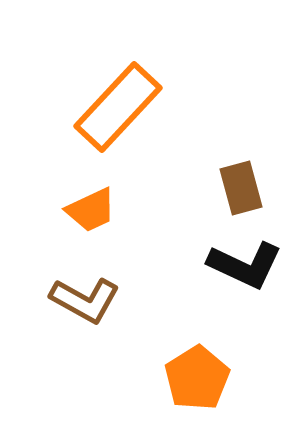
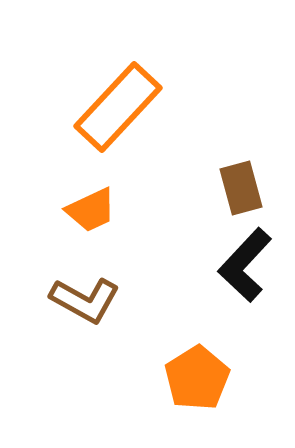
black L-shape: rotated 108 degrees clockwise
